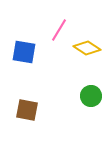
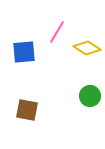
pink line: moved 2 px left, 2 px down
blue square: rotated 15 degrees counterclockwise
green circle: moved 1 px left
